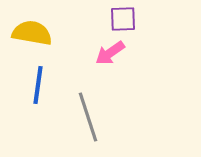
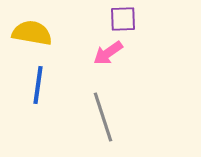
pink arrow: moved 2 px left
gray line: moved 15 px right
